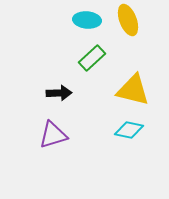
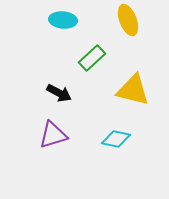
cyan ellipse: moved 24 px left
black arrow: rotated 30 degrees clockwise
cyan diamond: moved 13 px left, 9 px down
